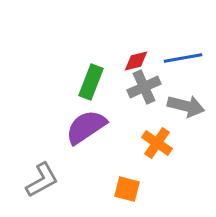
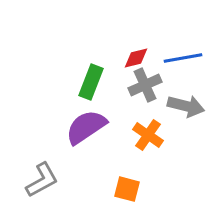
red diamond: moved 3 px up
gray cross: moved 1 px right, 2 px up
orange cross: moved 9 px left, 8 px up
